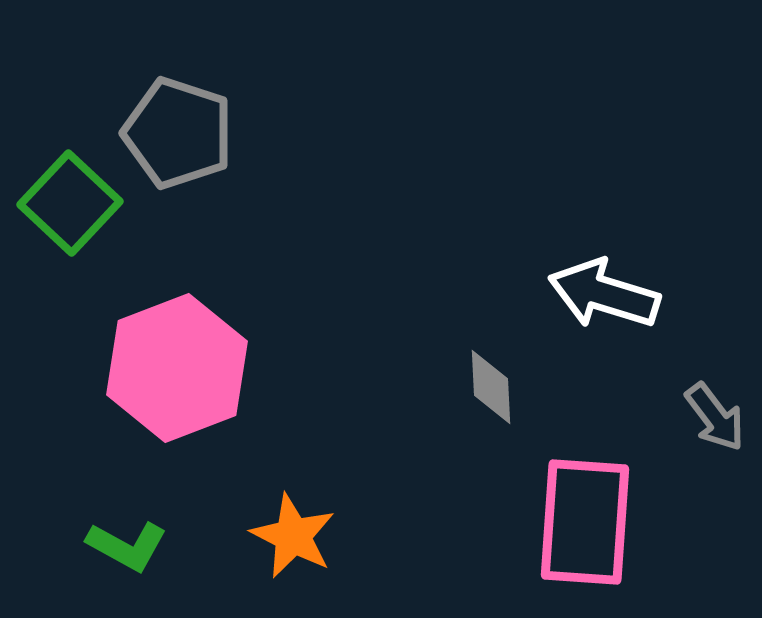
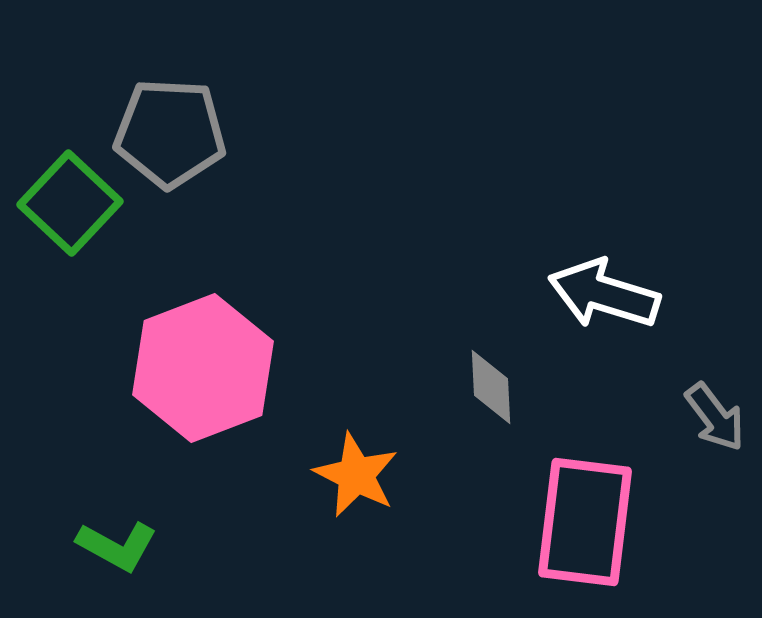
gray pentagon: moved 8 px left; rotated 15 degrees counterclockwise
pink hexagon: moved 26 px right
pink rectangle: rotated 3 degrees clockwise
orange star: moved 63 px right, 61 px up
green L-shape: moved 10 px left
